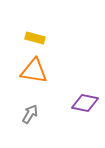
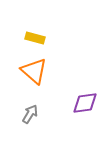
orange triangle: rotated 32 degrees clockwise
purple diamond: rotated 20 degrees counterclockwise
